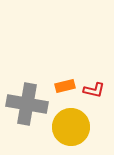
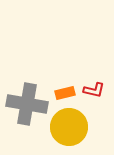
orange rectangle: moved 7 px down
yellow circle: moved 2 px left
